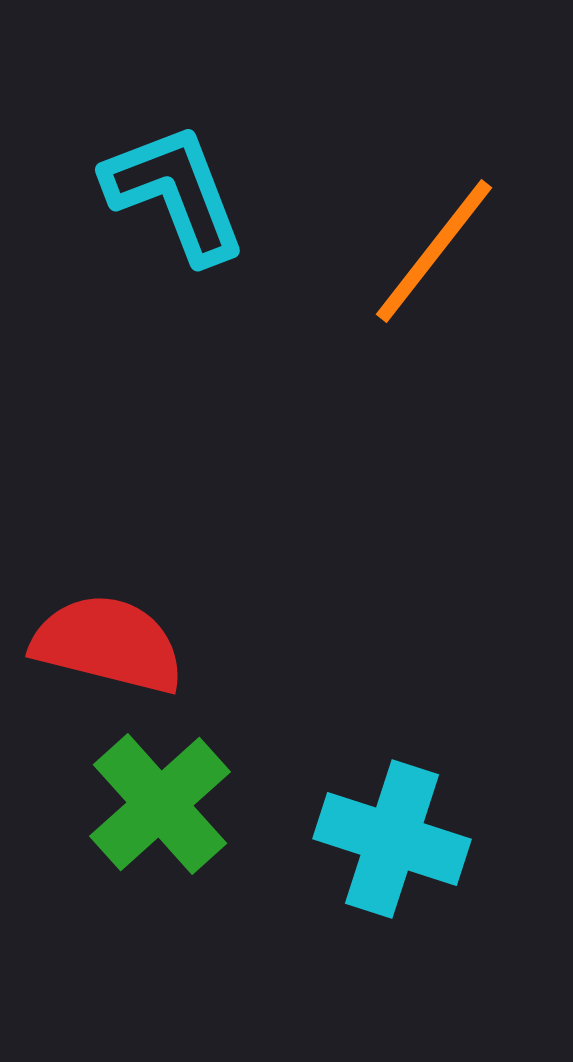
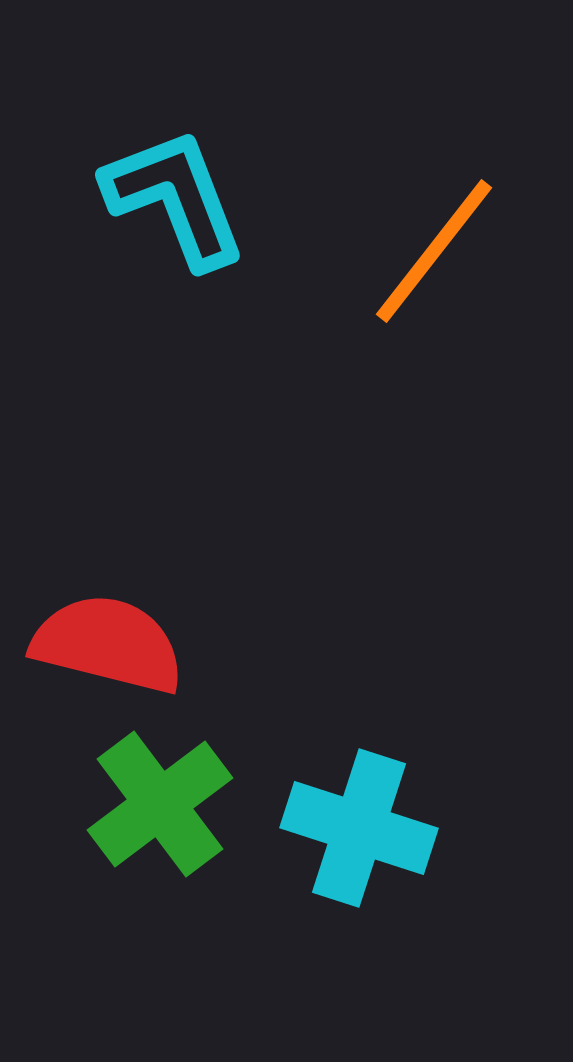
cyan L-shape: moved 5 px down
green cross: rotated 5 degrees clockwise
cyan cross: moved 33 px left, 11 px up
